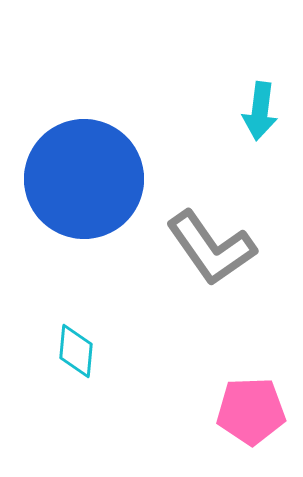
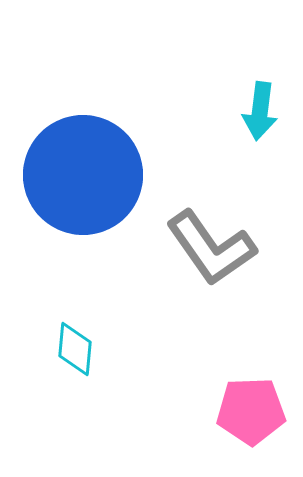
blue circle: moved 1 px left, 4 px up
cyan diamond: moved 1 px left, 2 px up
